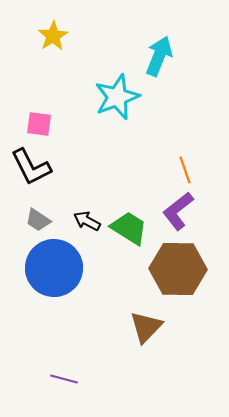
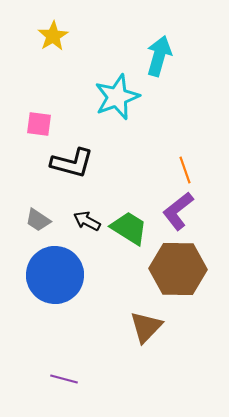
cyan arrow: rotated 6 degrees counterclockwise
black L-shape: moved 41 px right, 4 px up; rotated 48 degrees counterclockwise
blue circle: moved 1 px right, 7 px down
